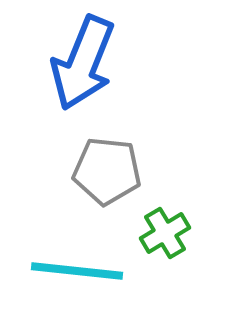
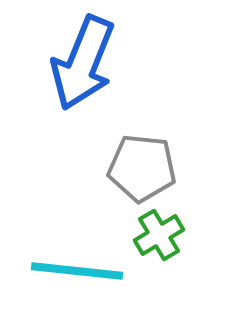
gray pentagon: moved 35 px right, 3 px up
green cross: moved 6 px left, 2 px down
